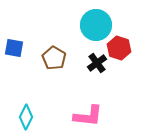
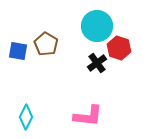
cyan circle: moved 1 px right, 1 px down
blue square: moved 4 px right, 3 px down
brown pentagon: moved 8 px left, 14 px up
